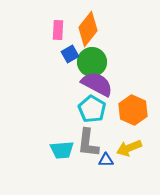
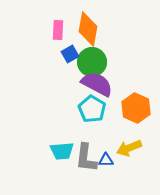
orange diamond: rotated 28 degrees counterclockwise
orange hexagon: moved 3 px right, 2 px up
gray L-shape: moved 2 px left, 15 px down
cyan trapezoid: moved 1 px down
